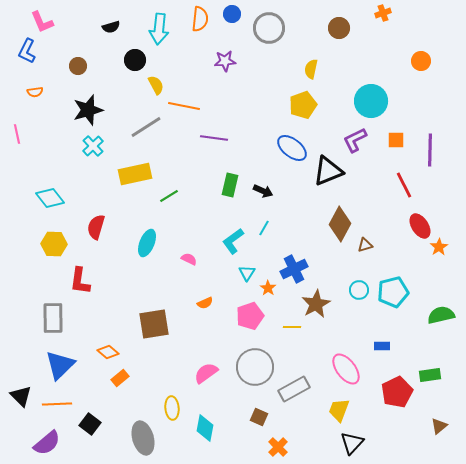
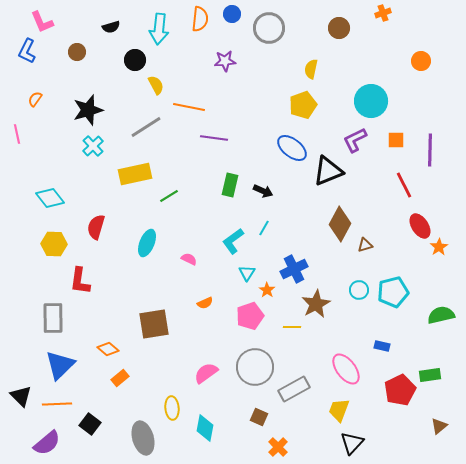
brown circle at (78, 66): moved 1 px left, 14 px up
orange semicircle at (35, 92): moved 7 px down; rotated 133 degrees clockwise
orange line at (184, 106): moved 5 px right, 1 px down
orange star at (268, 288): moved 1 px left, 2 px down
blue rectangle at (382, 346): rotated 14 degrees clockwise
orange diamond at (108, 352): moved 3 px up
red pentagon at (397, 392): moved 3 px right, 2 px up
